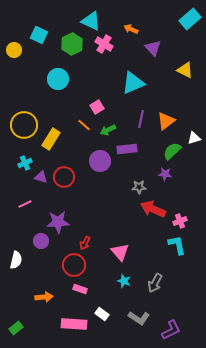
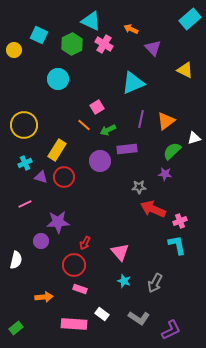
yellow rectangle at (51, 139): moved 6 px right, 11 px down
